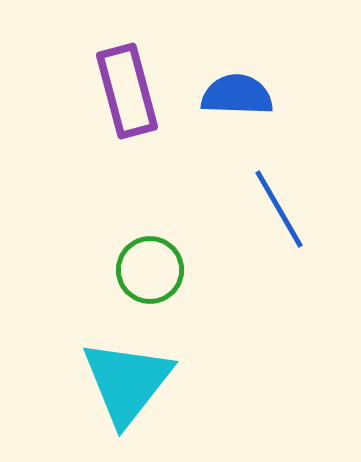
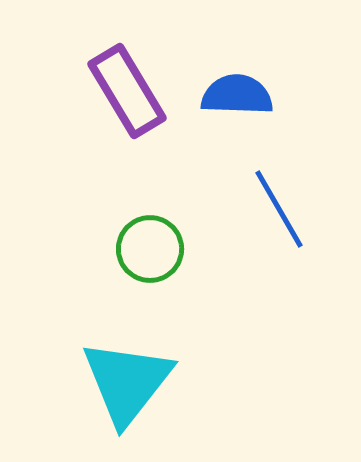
purple rectangle: rotated 16 degrees counterclockwise
green circle: moved 21 px up
